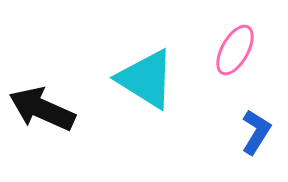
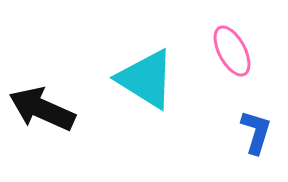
pink ellipse: moved 3 px left, 1 px down; rotated 57 degrees counterclockwise
blue L-shape: rotated 15 degrees counterclockwise
